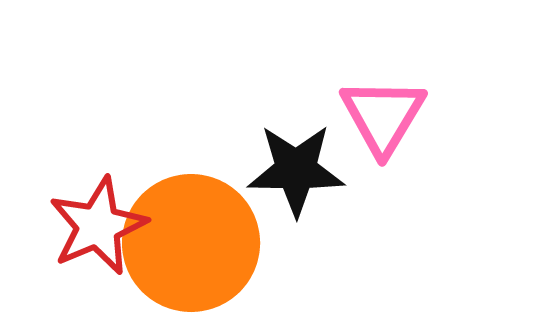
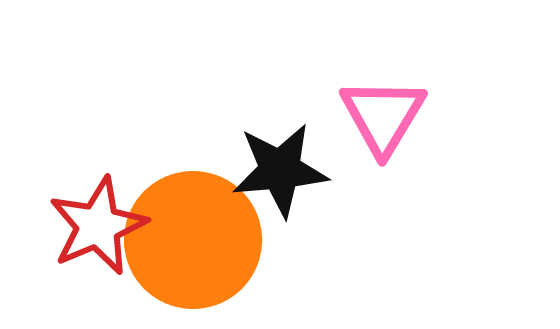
black star: moved 16 px left; rotated 6 degrees counterclockwise
orange circle: moved 2 px right, 3 px up
